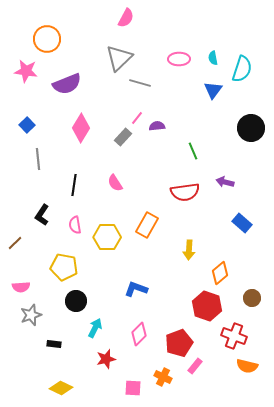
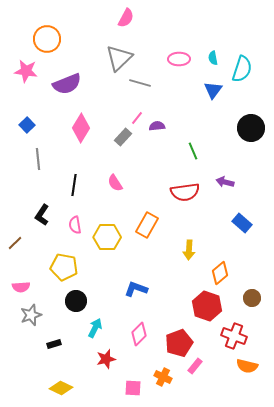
black rectangle at (54, 344): rotated 24 degrees counterclockwise
